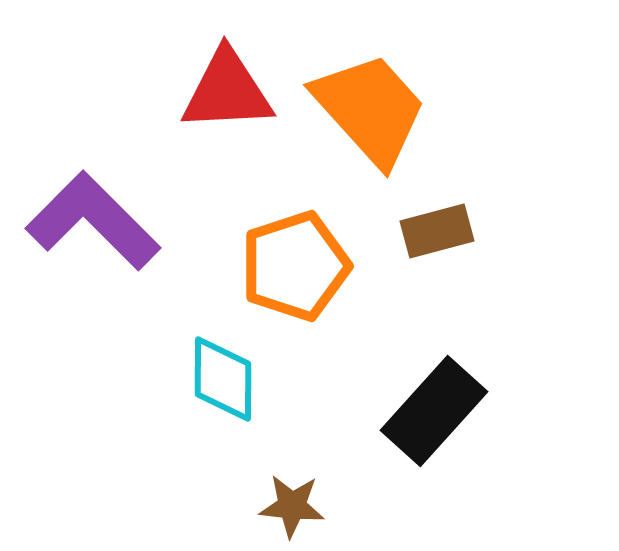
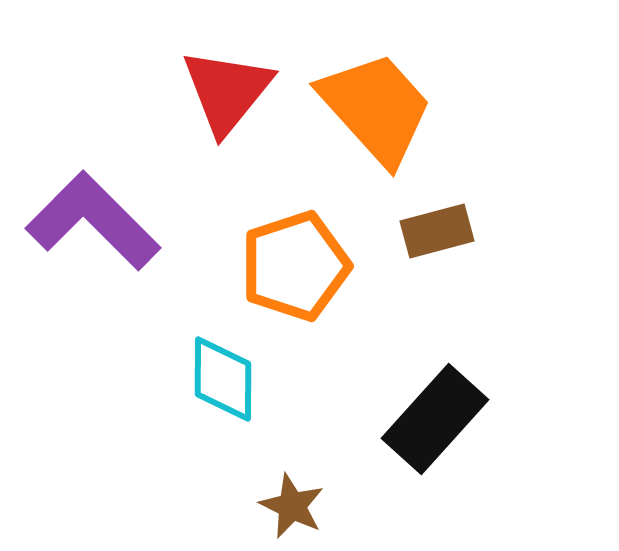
red triangle: rotated 48 degrees counterclockwise
orange trapezoid: moved 6 px right, 1 px up
black rectangle: moved 1 px right, 8 px down
brown star: rotated 20 degrees clockwise
